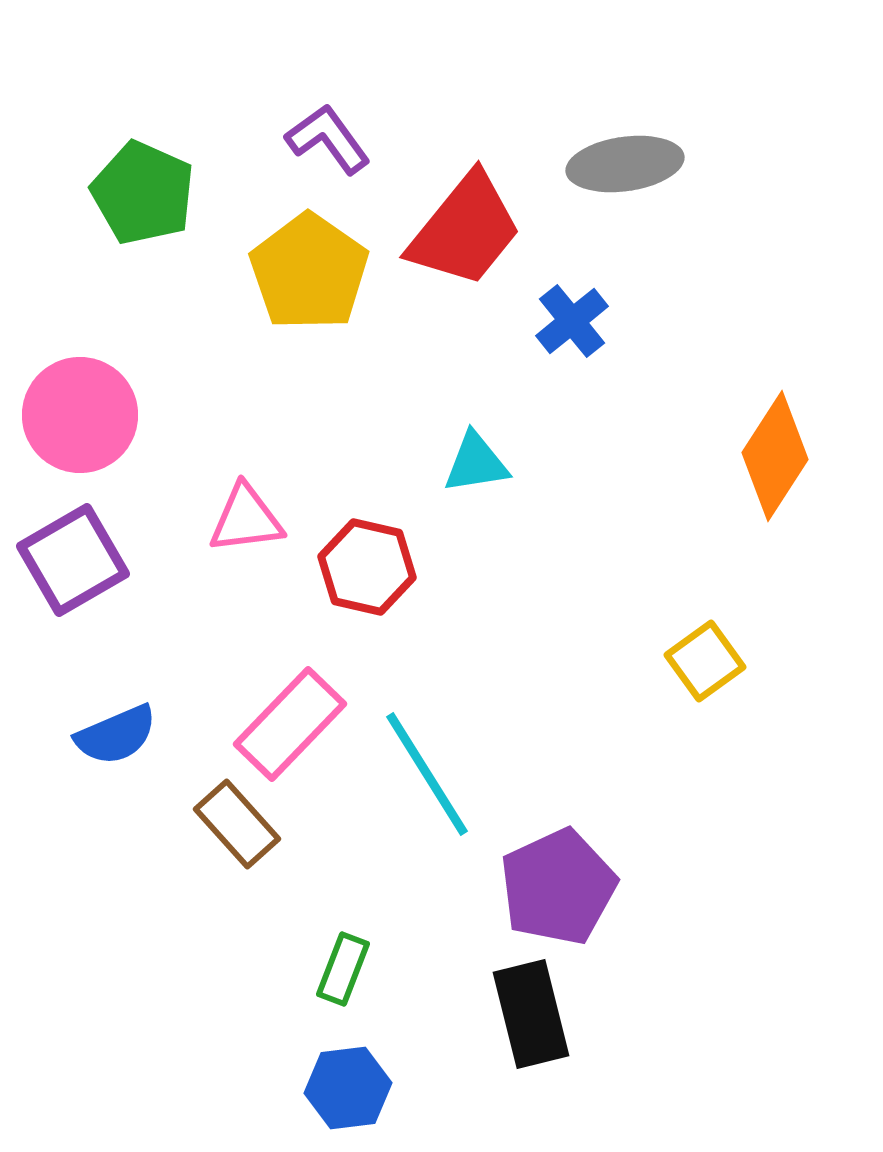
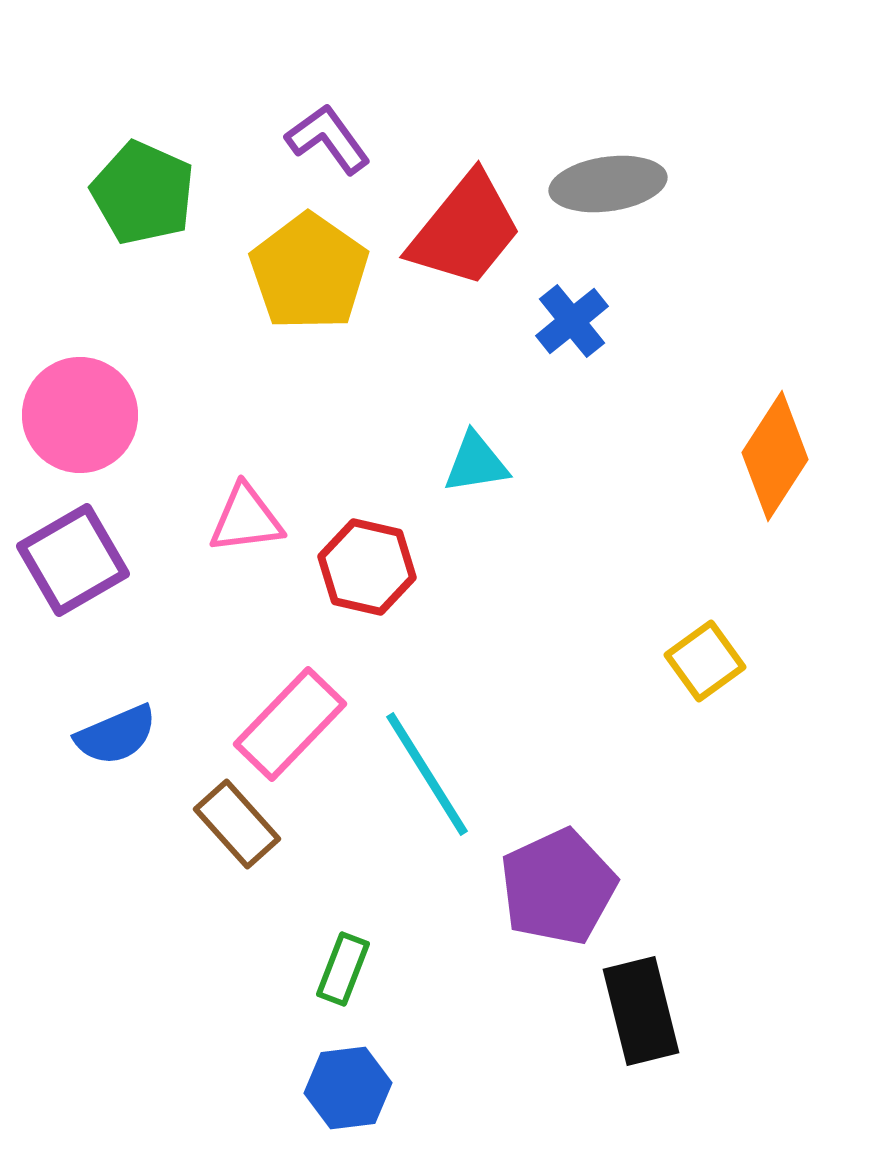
gray ellipse: moved 17 px left, 20 px down
black rectangle: moved 110 px right, 3 px up
